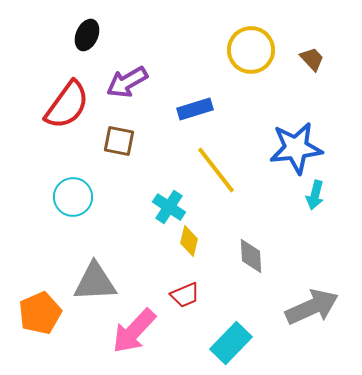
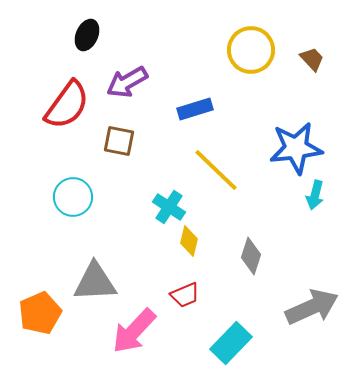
yellow line: rotated 8 degrees counterclockwise
gray diamond: rotated 21 degrees clockwise
